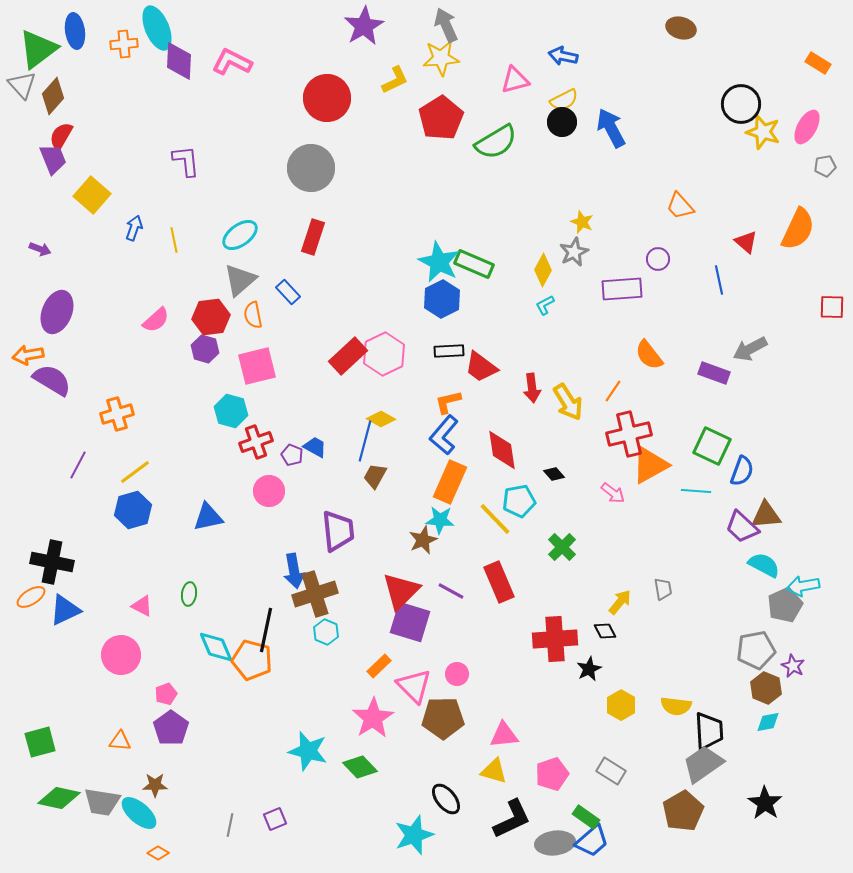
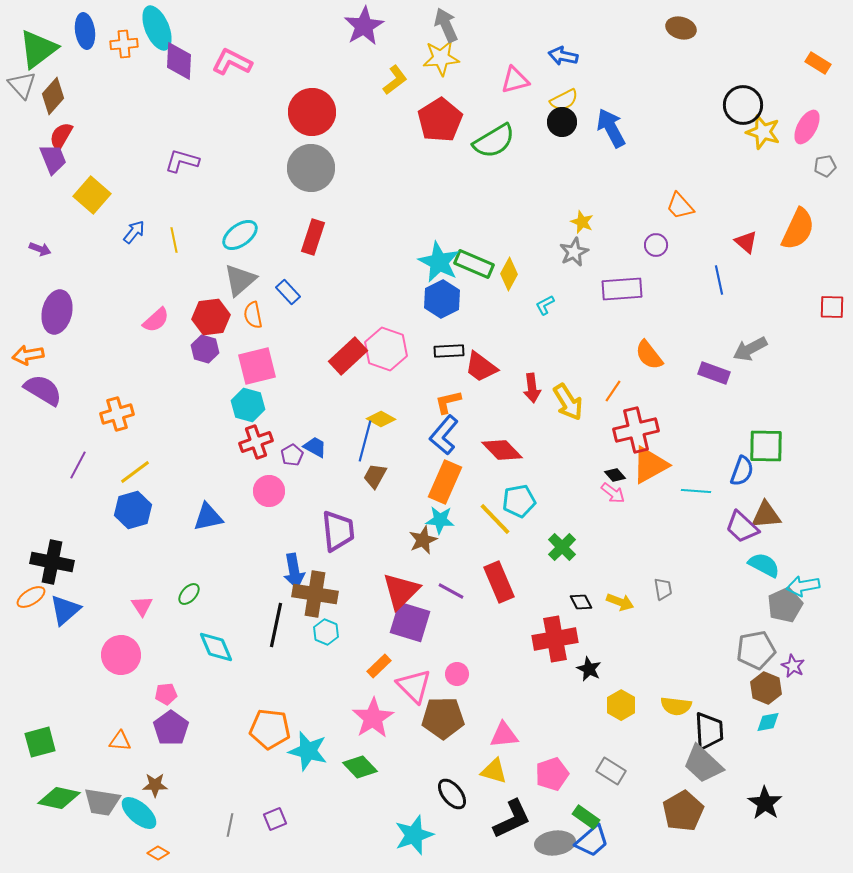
blue ellipse at (75, 31): moved 10 px right
yellow L-shape at (395, 80): rotated 12 degrees counterclockwise
red circle at (327, 98): moved 15 px left, 14 px down
black circle at (741, 104): moved 2 px right, 1 px down
red pentagon at (441, 118): moved 1 px left, 2 px down
green semicircle at (496, 142): moved 2 px left, 1 px up
purple L-shape at (186, 161): moved 4 px left; rotated 68 degrees counterclockwise
blue arrow at (134, 228): moved 4 px down; rotated 20 degrees clockwise
purple circle at (658, 259): moved 2 px left, 14 px up
yellow diamond at (543, 270): moved 34 px left, 4 px down
purple ellipse at (57, 312): rotated 9 degrees counterclockwise
pink hexagon at (384, 354): moved 2 px right, 5 px up; rotated 15 degrees counterclockwise
purple semicircle at (52, 380): moved 9 px left, 10 px down
cyan hexagon at (231, 411): moved 17 px right, 6 px up
red cross at (629, 434): moved 7 px right, 4 px up
green square at (712, 446): moved 54 px right; rotated 24 degrees counterclockwise
red diamond at (502, 450): rotated 36 degrees counterclockwise
purple pentagon at (292, 455): rotated 20 degrees clockwise
black diamond at (554, 474): moved 61 px right, 1 px down
orange rectangle at (450, 482): moved 5 px left
green ellipse at (189, 594): rotated 35 degrees clockwise
brown cross at (315, 594): rotated 27 degrees clockwise
yellow arrow at (620, 602): rotated 72 degrees clockwise
pink triangle at (142, 606): rotated 30 degrees clockwise
blue triangle at (65, 610): rotated 16 degrees counterclockwise
black line at (266, 630): moved 10 px right, 5 px up
black diamond at (605, 631): moved 24 px left, 29 px up
red cross at (555, 639): rotated 6 degrees counterclockwise
orange pentagon at (252, 660): moved 18 px right, 69 px down; rotated 9 degrees counterclockwise
black star at (589, 669): rotated 20 degrees counterclockwise
pink pentagon at (166, 694): rotated 15 degrees clockwise
gray trapezoid at (703, 764): rotated 102 degrees counterclockwise
black ellipse at (446, 799): moved 6 px right, 5 px up
